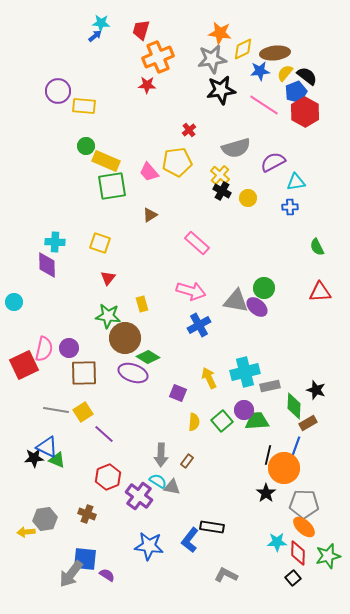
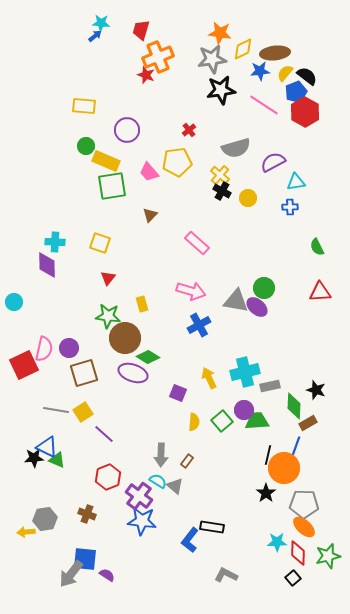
red star at (147, 85): moved 1 px left, 10 px up; rotated 18 degrees clockwise
purple circle at (58, 91): moved 69 px right, 39 px down
brown triangle at (150, 215): rotated 14 degrees counterclockwise
brown square at (84, 373): rotated 16 degrees counterclockwise
gray triangle at (172, 487): moved 3 px right, 1 px up; rotated 30 degrees clockwise
blue star at (149, 546): moved 7 px left, 25 px up
